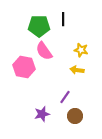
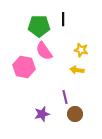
purple line: rotated 48 degrees counterclockwise
brown circle: moved 2 px up
